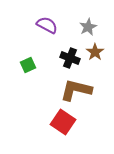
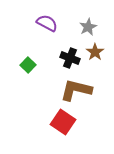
purple semicircle: moved 2 px up
green square: rotated 21 degrees counterclockwise
